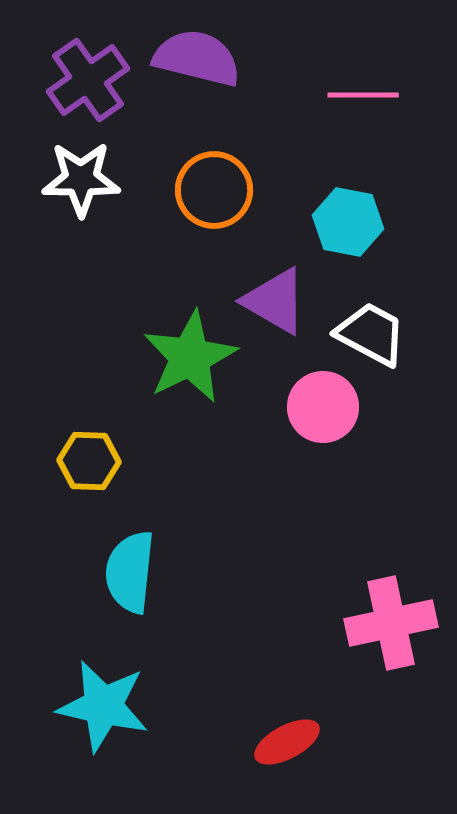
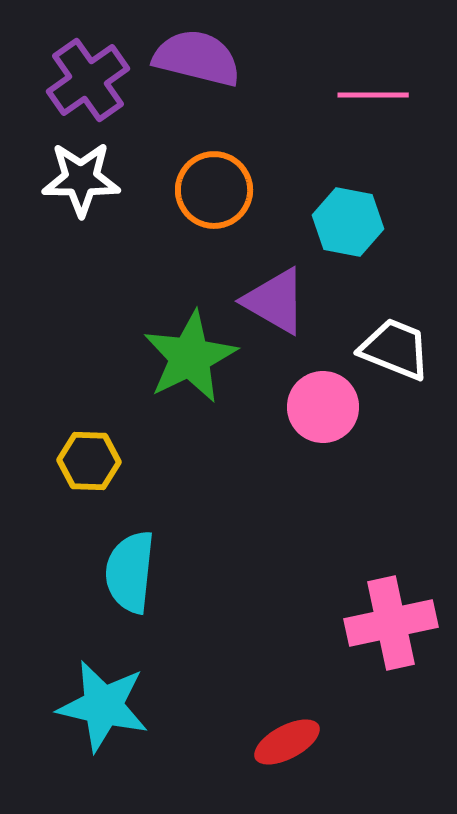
pink line: moved 10 px right
white trapezoid: moved 24 px right, 15 px down; rotated 6 degrees counterclockwise
